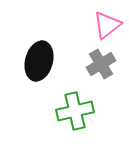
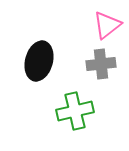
gray cross: rotated 24 degrees clockwise
